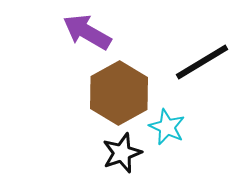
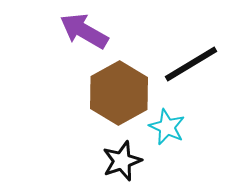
purple arrow: moved 3 px left, 1 px up
black line: moved 11 px left, 2 px down
black star: moved 8 px down
